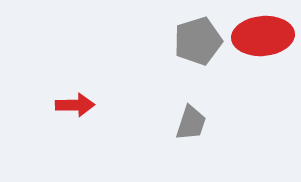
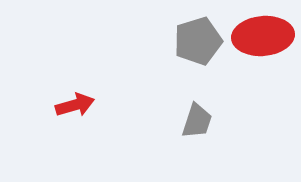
red arrow: rotated 15 degrees counterclockwise
gray trapezoid: moved 6 px right, 2 px up
